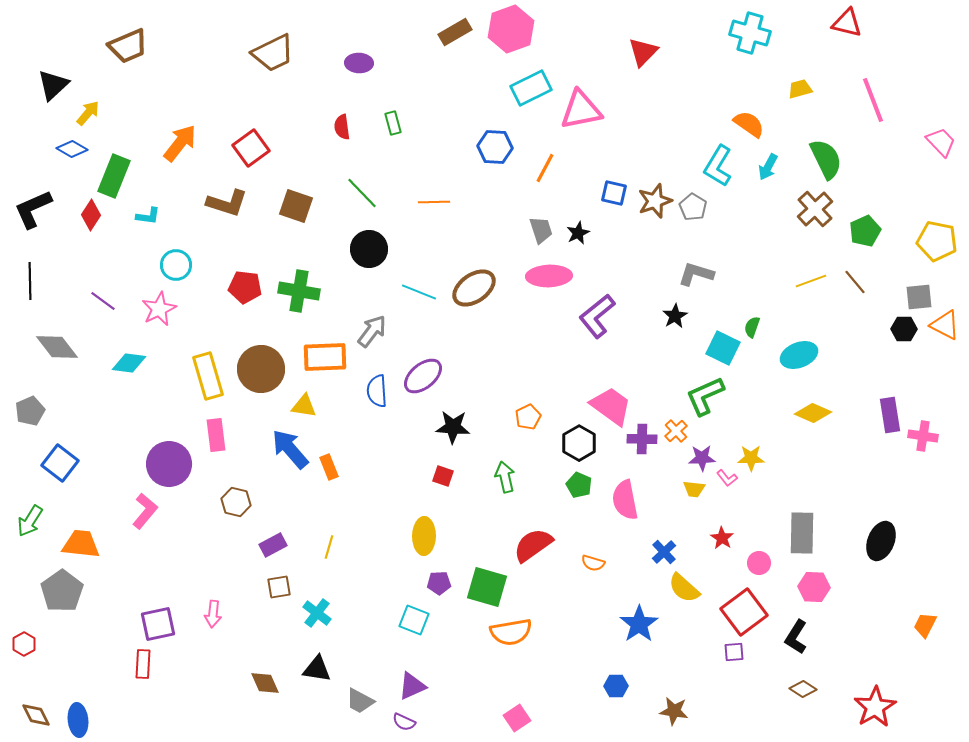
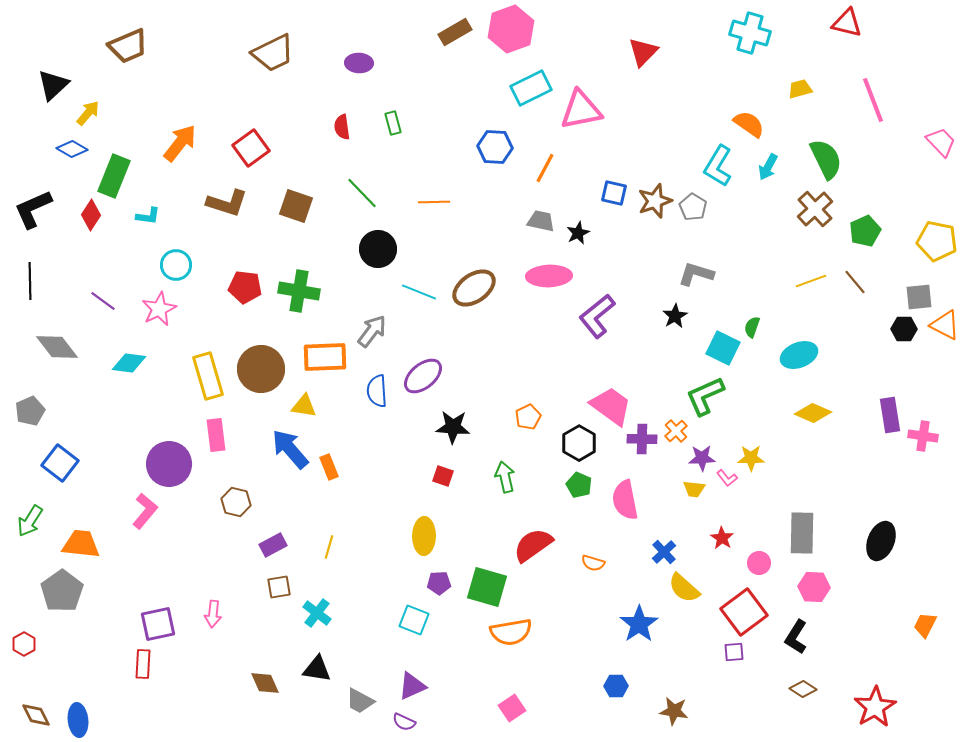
gray trapezoid at (541, 230): moved 9 px up; rotated 60 degrees counterclockwise
black circle at (369, 249): moved 9 px right
pink square at (517, 718): moved 5 px left, 10 px up
